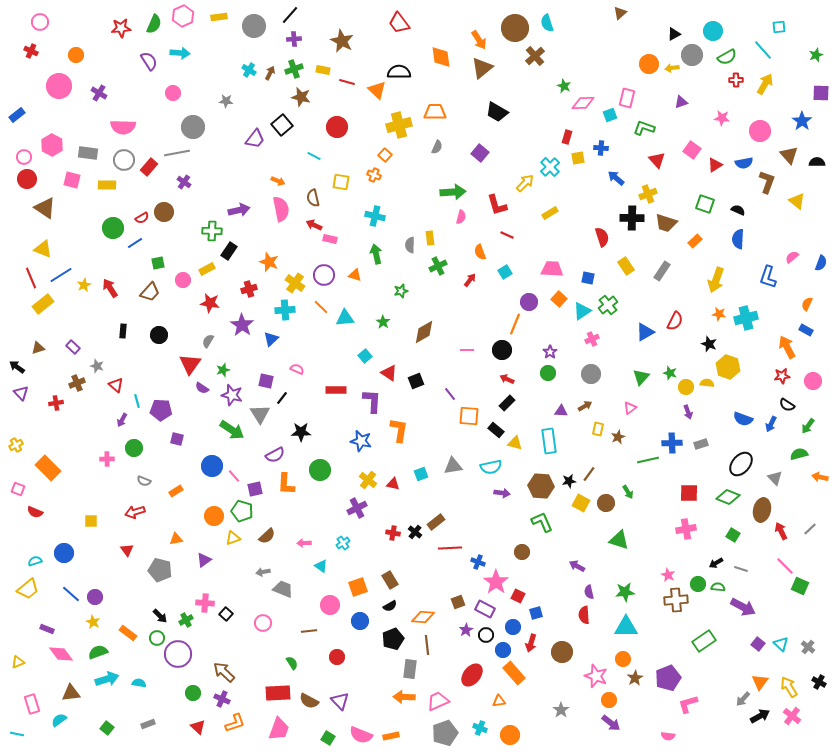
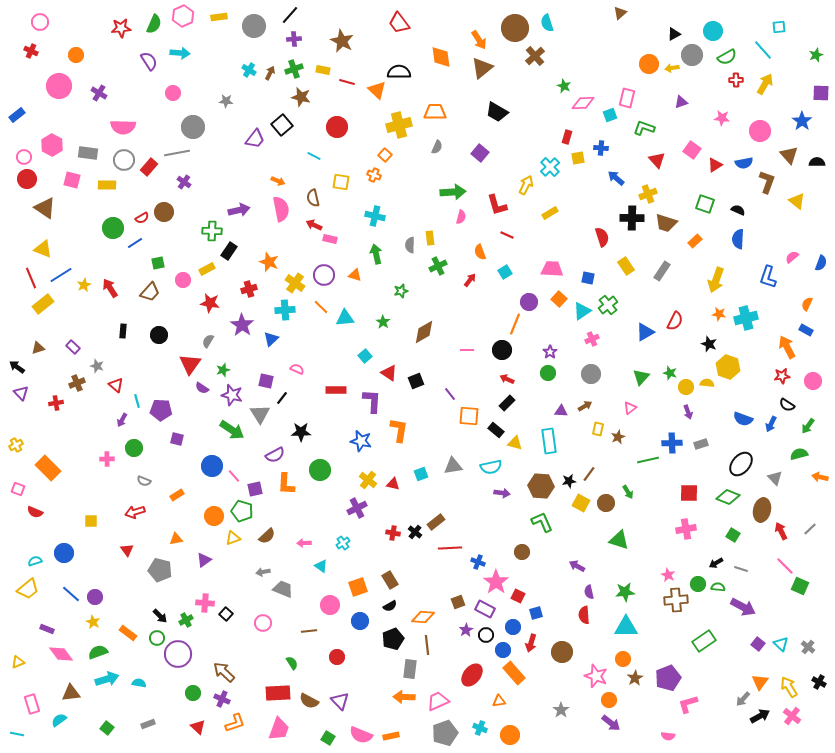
yellow arrow at (525, 183): moved 1 px right, 2 px down; rotated 18 degrees counterclockwise
orange rectangle at (176, 491): moved 1 px right, 4 px down
